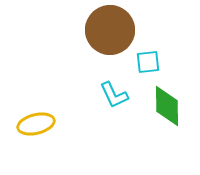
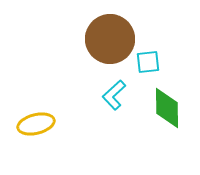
brown circle: moved 9 px down
cyan L-shape: rotated 72 degrees clockwise
green diamond: moved 2 px down
